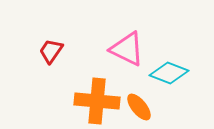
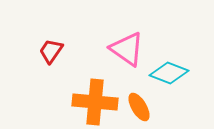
pink triangle: rotated 9 degrees clockwise
orange cross: moved 2 px left, 1 px down
orange ellipse: rotated 8 degrees clockwise
